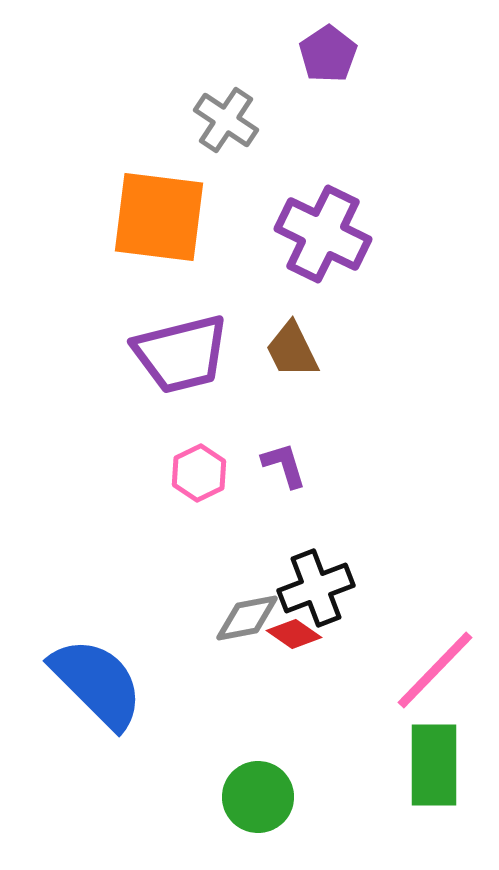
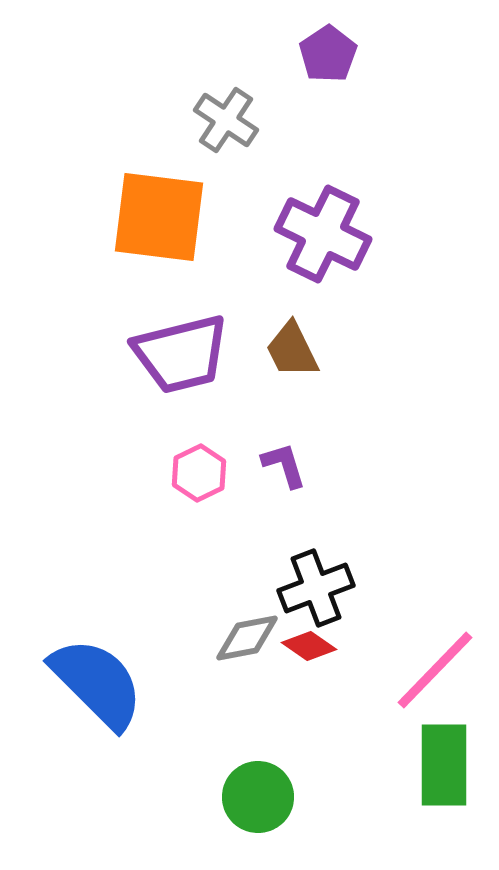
gray diamond: moved 20 px down
red diamond: moved 15 px right, 12 px down
green rectangle: moved 10 px right
